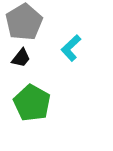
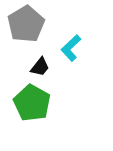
gray pentagon: moved 2 px right, 2 px down
black trapezoid: moved 19 px right, 9 px down
